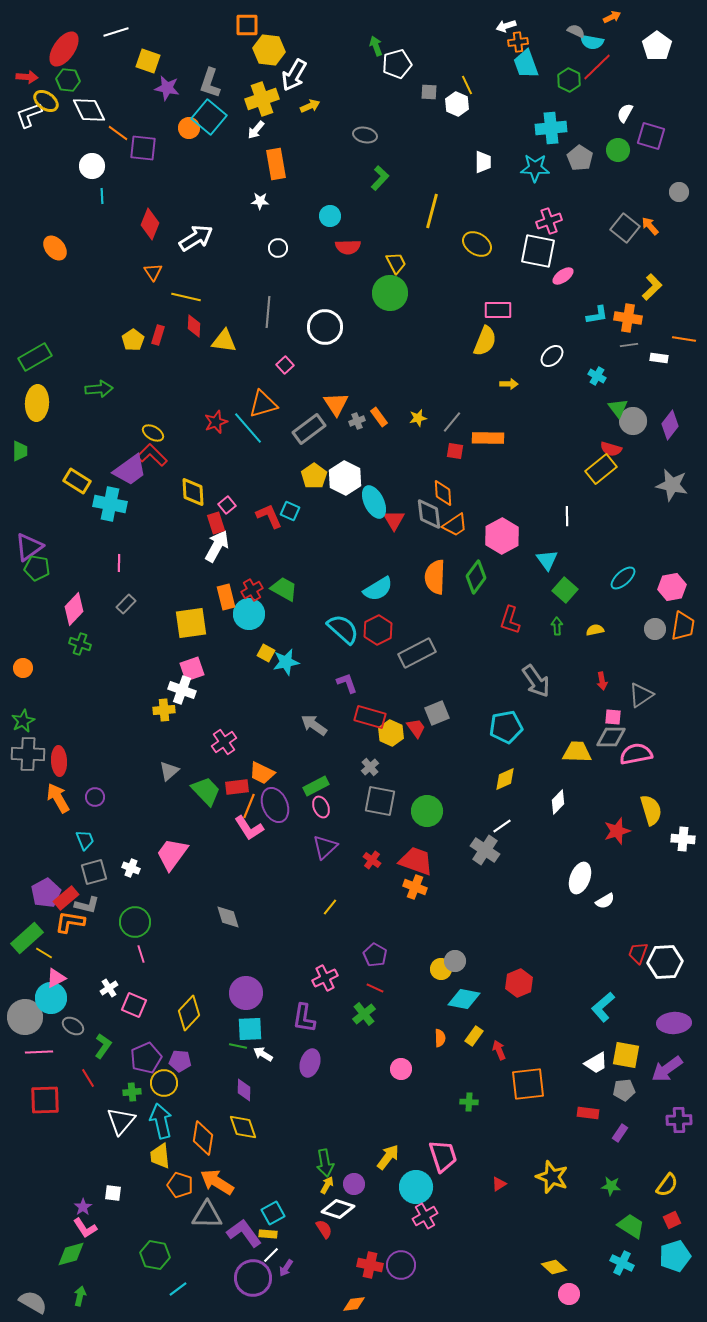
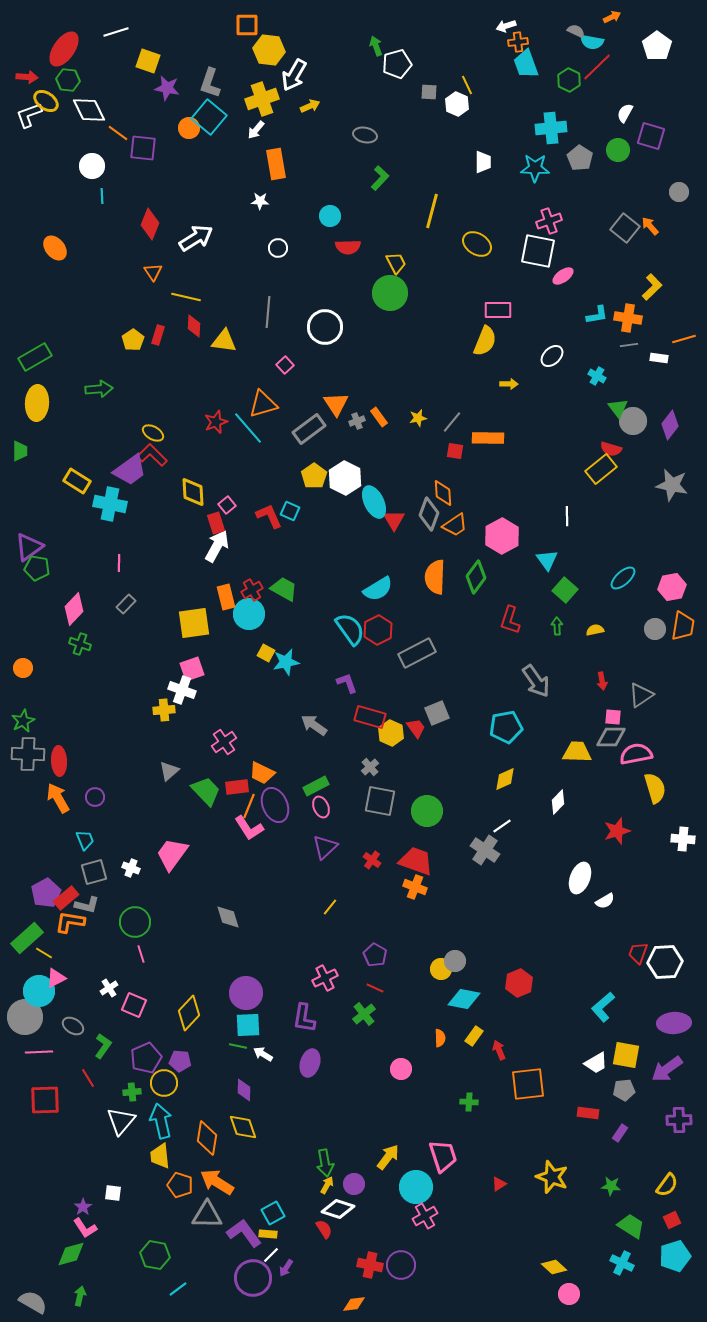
orange line at (684, 339): rotated 25 degrees counterclockwise
gray diamond at (429, 514): rotated 28 degrees clockwise
yellow square at (191, 623): moved 3 px right
cyan semicircle at (343, 629): moved 7 px right; rotated 12 degrees clockwise
yellow semicircle at (651, 810): moved 4 px right, 22 px up
cyan circle at (51, 998): moved 12 px left, 7 px up
cyan square at (250, 1029): moved 2 px left, 4 px up
orange diamond at (203, 1138): moved 4 px right
